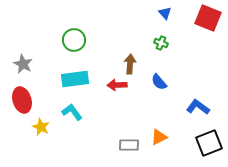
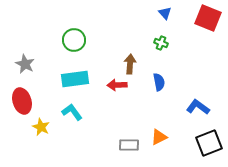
gray star: moved 2 px right
blue semicircle: rotated 150 degrees counterclockwise
red ellipse: moved 1 px down
